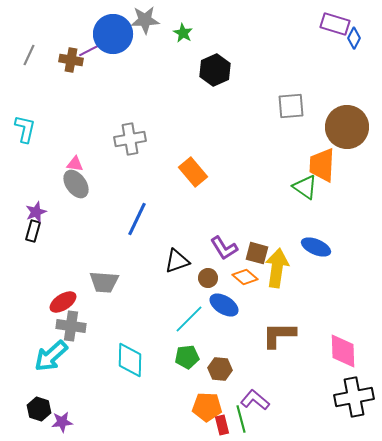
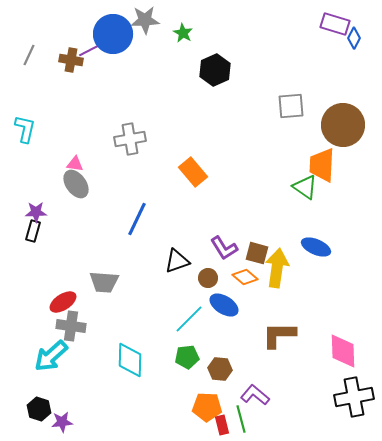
brown circle at (347, 127): moved 4 px left, 2 px up
purple star at (36, 212): rotated 20 degrees clockwise
purple L-shape at (255, 400): moved 5 px up
